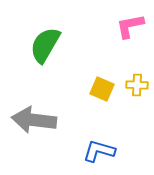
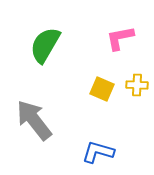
pink L-shape: moved 10 px left, 12 px down
gray arrow: rotated 45 degrees clockwise
blue L-shape: moved 1 px left, 1 px down
